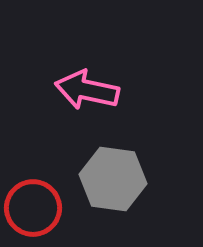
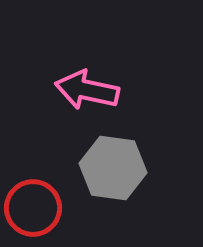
gray hexagon: moved 11 px up
